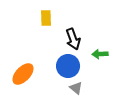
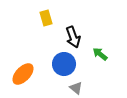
yellow rectangle: rotated 14 degrees counterclockwise
black arrow: moved 2 px up
green arrow: rotated 42 degrees clockwise
blue circle: moved 4 px left, 2 px up
